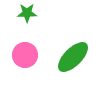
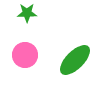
green ellipse: moved 2 px right, 3 px down
